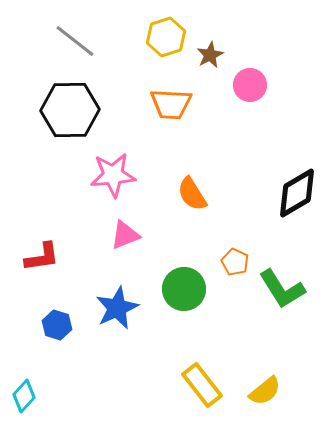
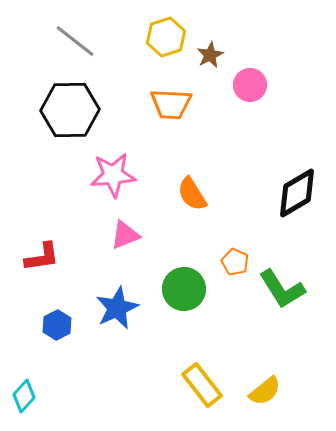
blue hexagon: rotated 16 degrees clockwise
